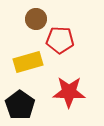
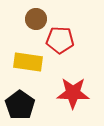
yellow rectangle: rotated 24 degrees clockwise
red star: moved 4 px right, 1 px down
